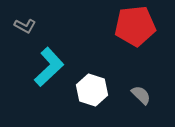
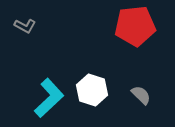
cyan L-shape: moved 31 px down
